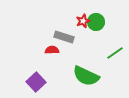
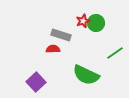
green circle: moved 1 px down
gray rectangle: moved 3 px left, 2 px up
red semicircle: moved 1 px right, 1 px up
green semicircle: moved 1 px up
